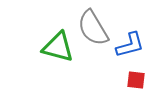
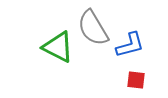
green triangle: rotated 12 degrees clockwise
